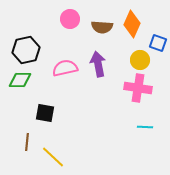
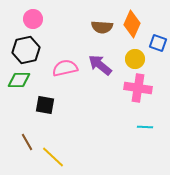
pink circle: moved 37 px left
yellow circle: moved 5 px left, 1 px up
purple arrow: moved 2 px right, 1 px down; rotated 40 degrees counterclockwise
green diamond: moved 1 px left
black square: moved 8 px up
brown line: rotated 36 degrees counterclockwise
